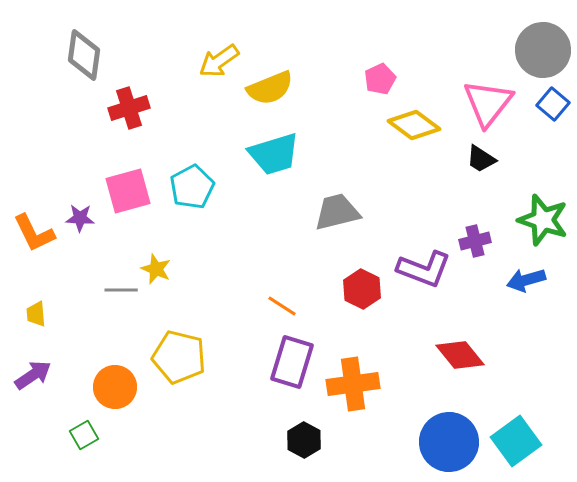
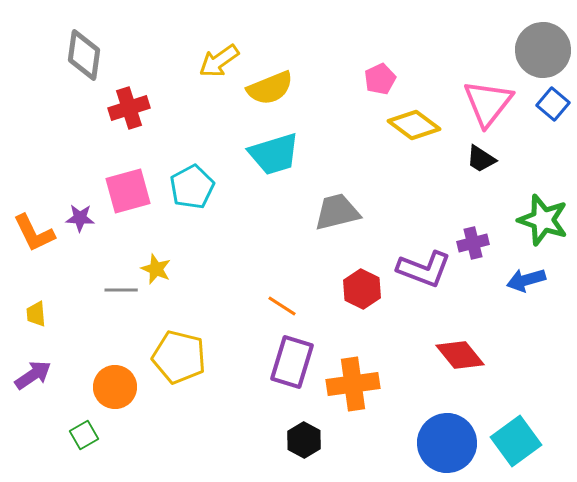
purple cross: moved 2 px left, 2 px down
blue circle: moved 2 px left, 1 px down
